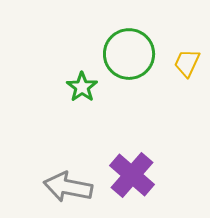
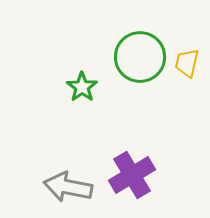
green circle: moved 11 px right, 3 px down
yellow trapezoid: rotated 12 degrees counterclockwise
purple cross: rotated 18 degrees clockwise
